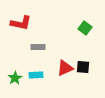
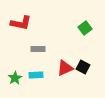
green square: rotated 16 degrees clockwise
gray rectangle: moved 2 px down
black square: rotated 24 degrees clockwise
